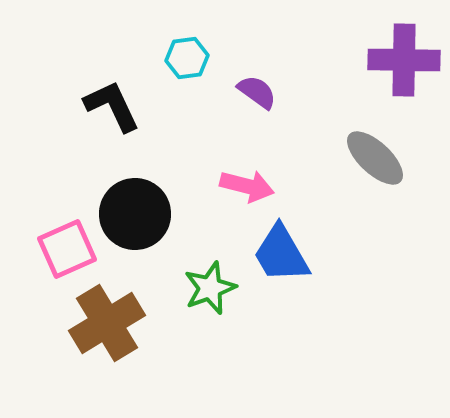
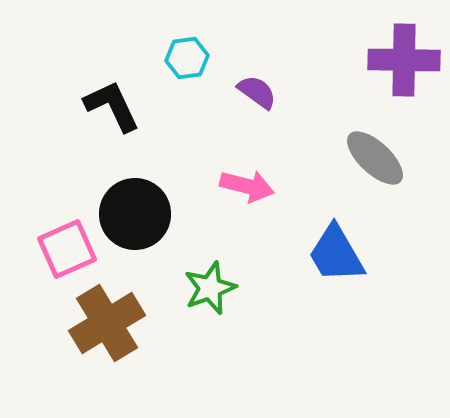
blue trapezoid: moved 55 px right
